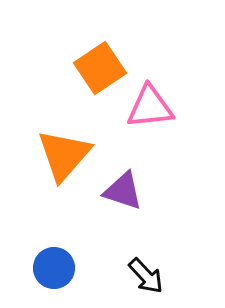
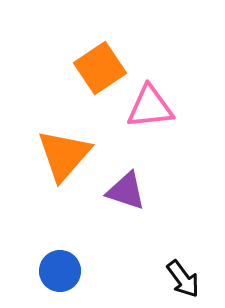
purple triangle: moved 3 px right
blue circle: moved 6 px right, 3 px down
black arrow: moved 37 px right, 3 px down; rotated 6 degrees clockwise
